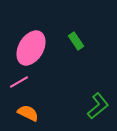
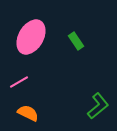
pink ellipse: moved 11 px up
